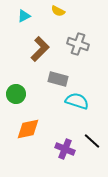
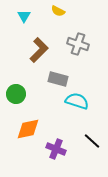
cyan triangle: rotated 32 degrees counterclockwise
brown L-shape: moved 1 px left, 1 px down
purple cross: moved 9 px left
